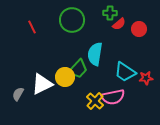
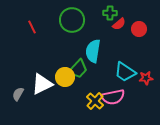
cyan semicircle: moved 2 px left, 3 px up
